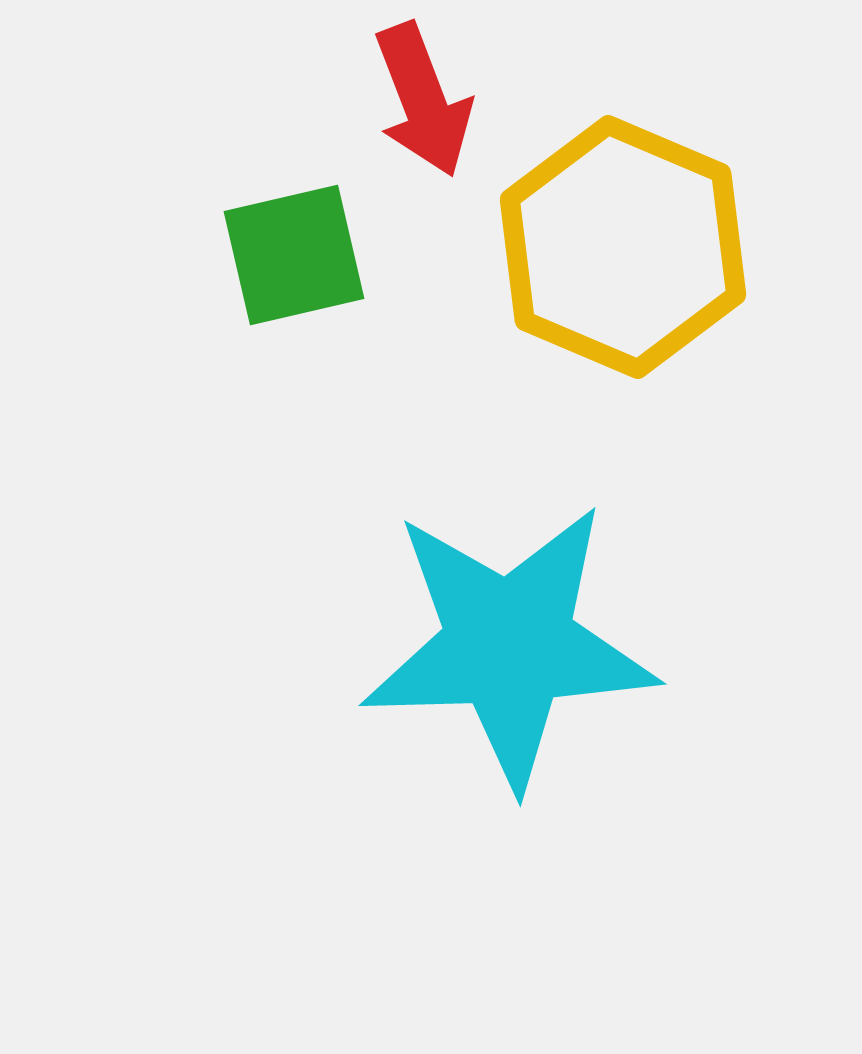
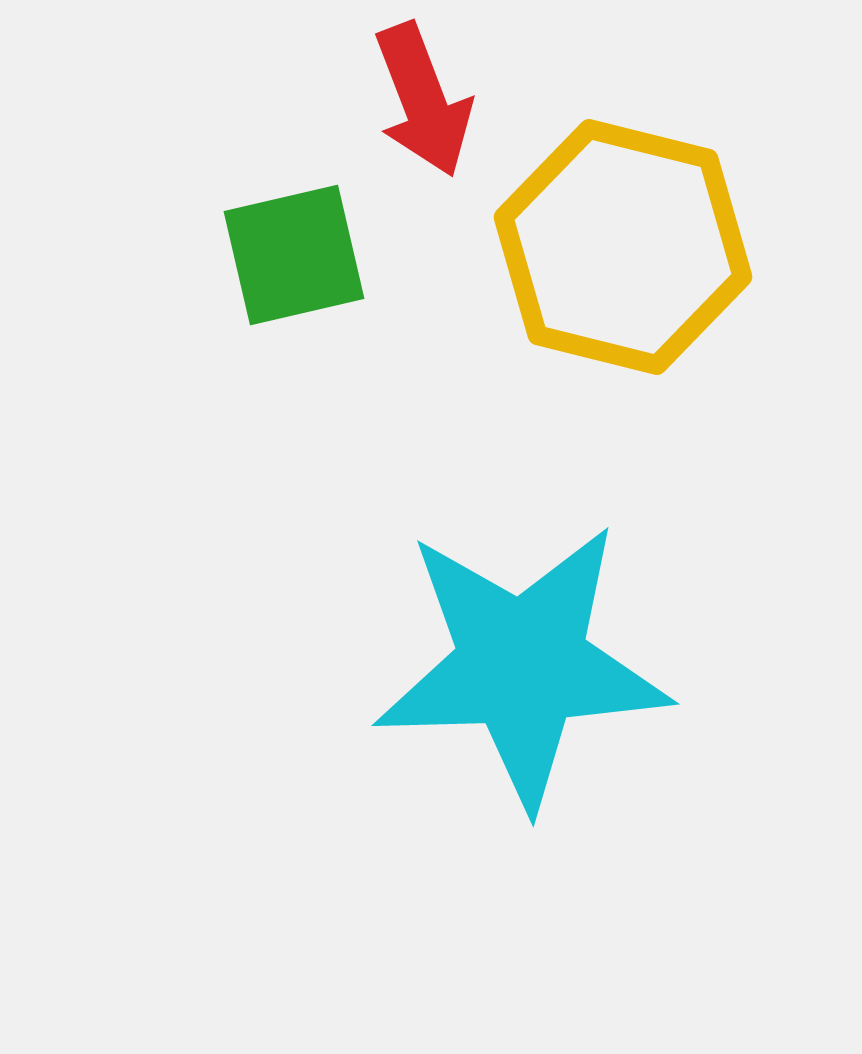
yellow hexagon: rotated 9 degrees counterclockwise
cyan star: moved 13 px right, 20 px down
